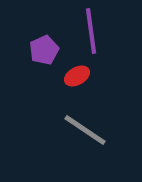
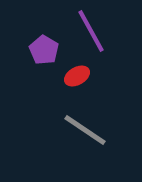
purple line: rotated 21 degrees counterclockwise
purple pentagon: rotated 16 degrees counterclockwise
